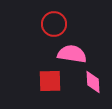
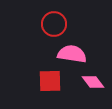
pink diamond: rotated 35 degrees counterclockwise
